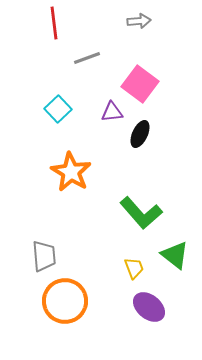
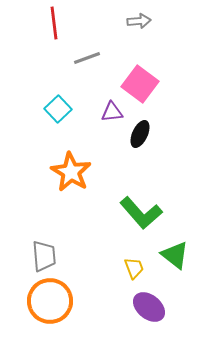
orange circle: moved 15 px left
